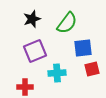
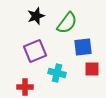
black star: moved 4 px right, 3 px up
blue square: moved 1 px up
red square: rotated 14 degrees clockwise
cyan cross: rotated 18 degrees clockwise
